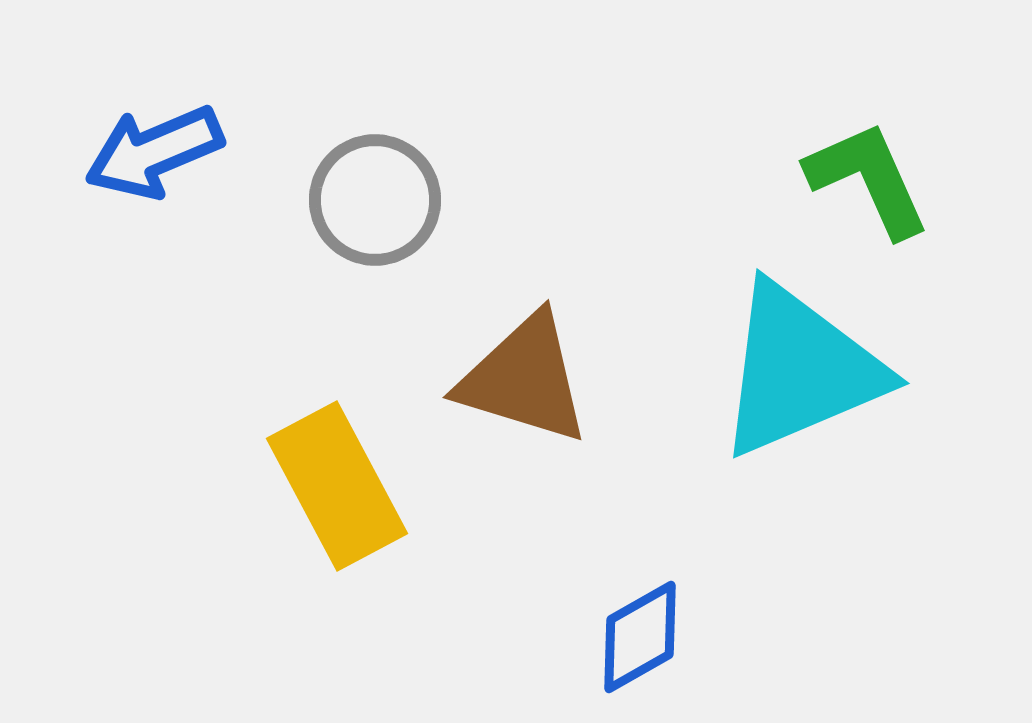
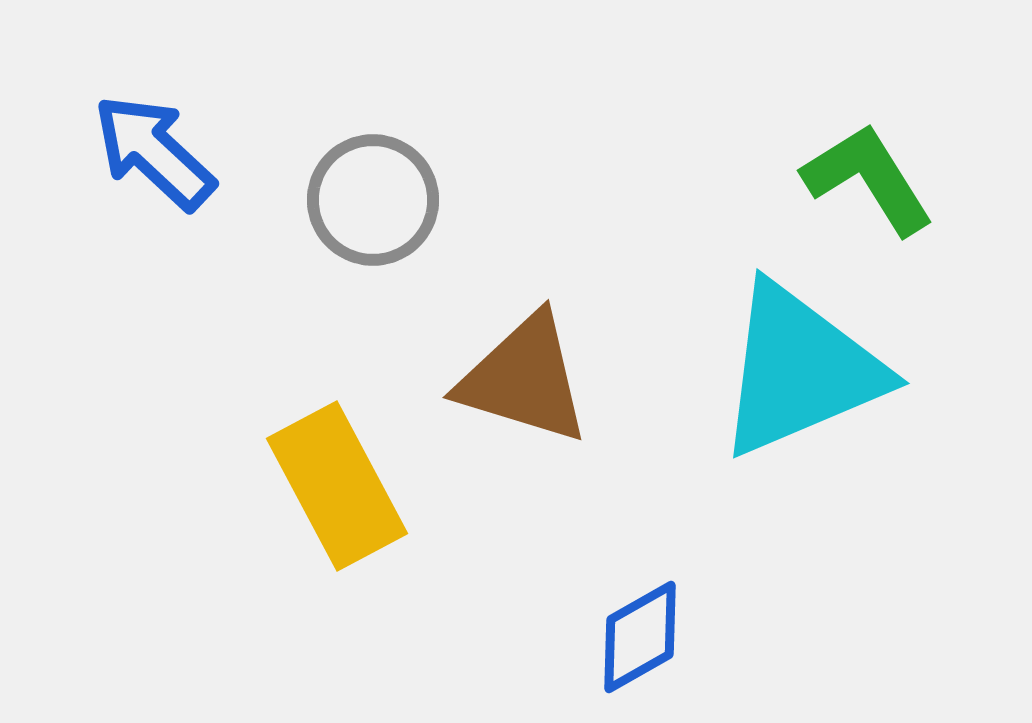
blue arrow: rotated 66 degrees clockwise
green L-shape: rotated 8 degrees counterclockwise
gray circle: moved 2 px left
